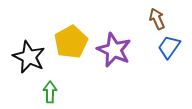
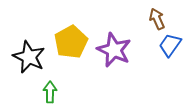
blue trapezoid: moved 1 px right, 2 px up
